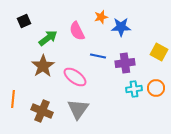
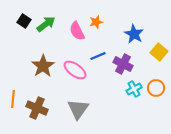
orange star: moved 5 px left, 5 px down
black square: rotated 32 degrees counterclockwise
blue star: moved 13 px right, 7 px down; rotated 30 degrees clockwise
green arrow: moved 2 px left, 14 px up
yellow square: rotated 12 degrees clockwise
blue line: rotated 35 degrees counterclockwise
purple cross: moved 2 px left, 1 px down; rotated 36 degrees clockwise
pink ellipse: moved 7 px up
cyan cross: rotated 21 degrees counterclockwise
brown cross: moved 5 px left, 3 px up
